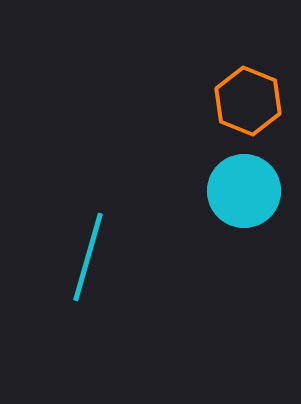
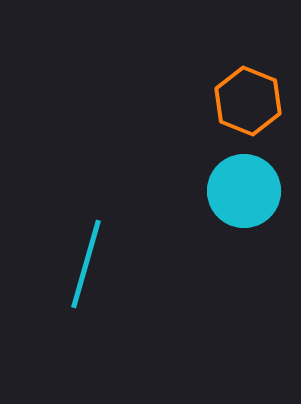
cyan line: moved 2 px left, 7 px down
